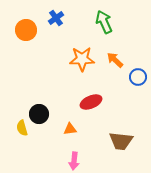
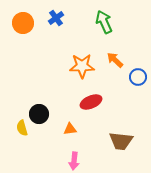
orange circle: moved 3 px left, 7 px up
orange star: moved 7 px down
